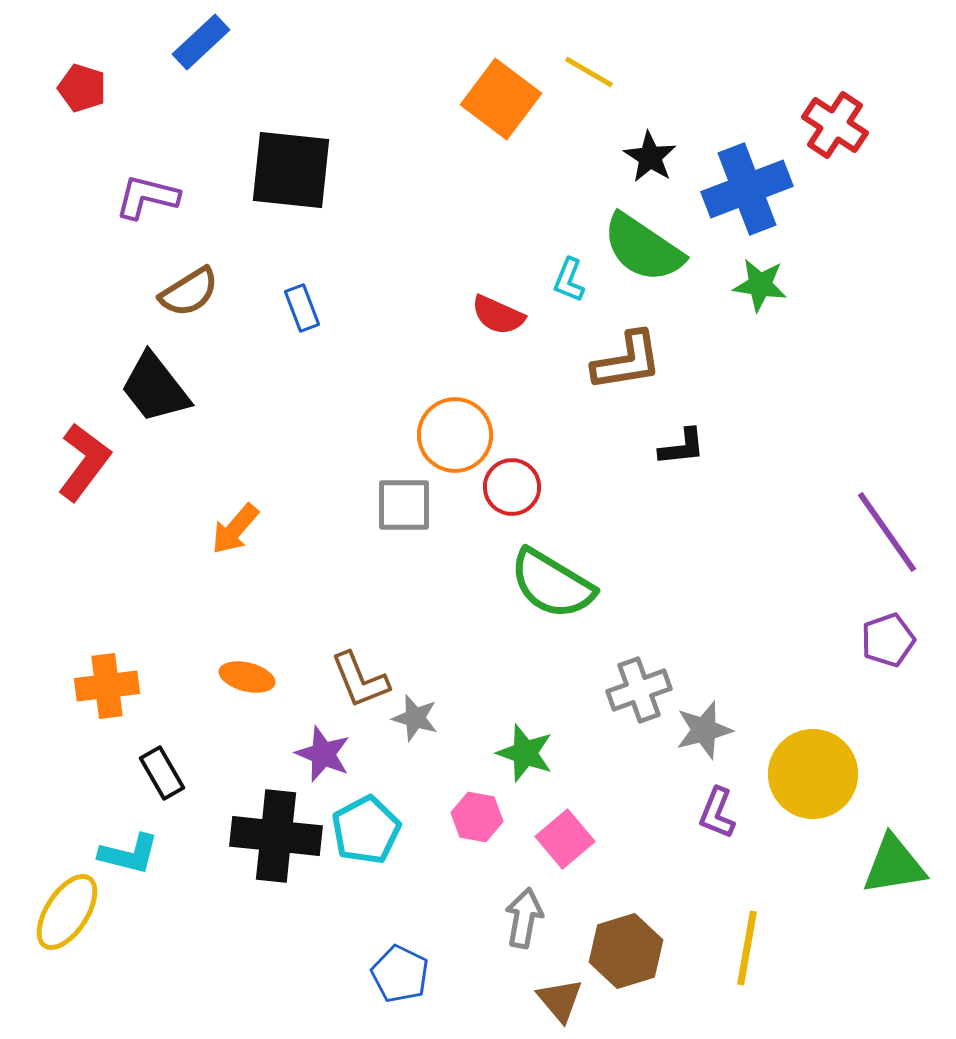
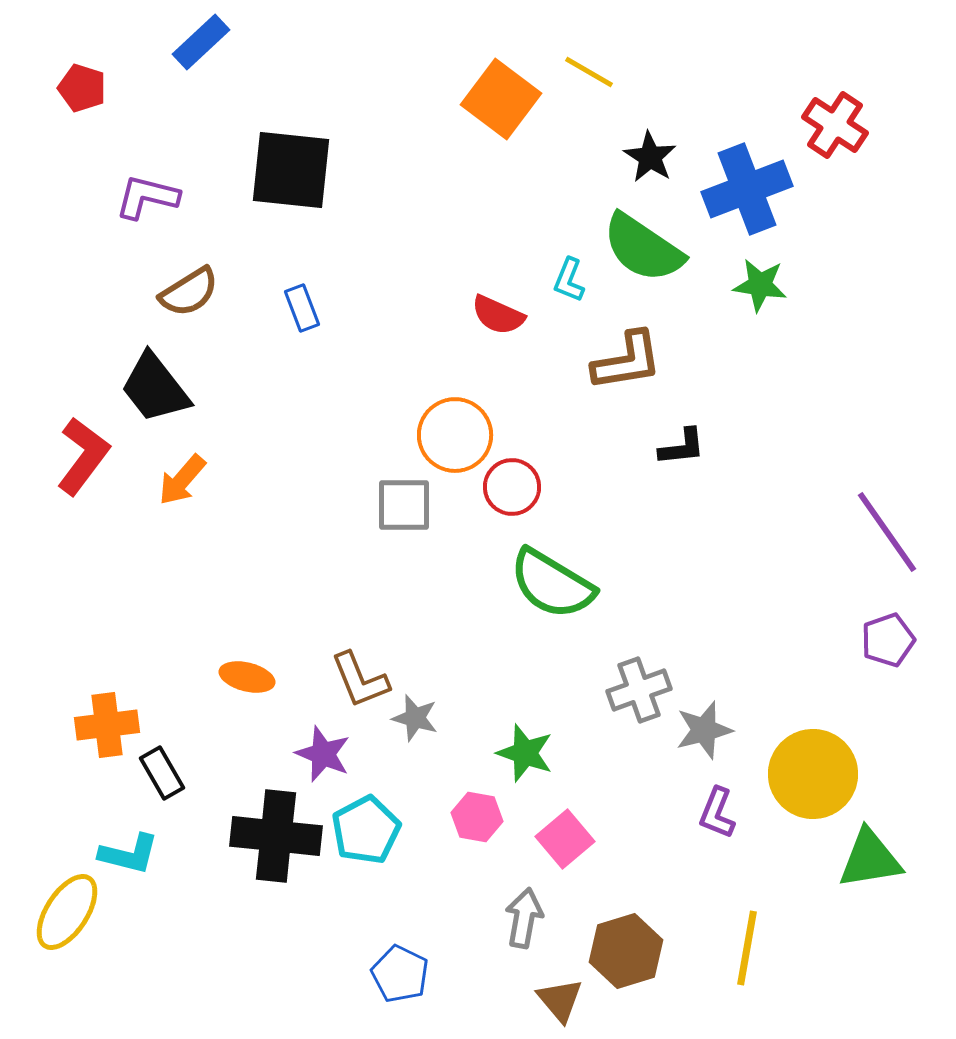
red L-shape at (84, 462): moved 1 px left, 6 px up
orange arrow at (235, 529): moved 53 px left, 49 px up
orange cross at (107, 686): moved 39 px down
green triangle at (894, 865): moved 24 px left, 6 px up
